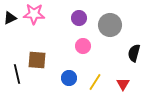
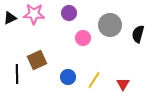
purple circle: moved 10 px left, 5 px up
pink circle: moved 8 px up
black semicircle: moved 4 px right, 19 px up
brown square: rotated 30 degrees counterclockwise
black line: rotated 12 degrees clockwise
blue circle: moved 1 px left, 1 px up
yellow line: moved 1 px left, 2 px up
